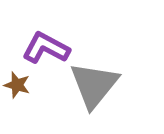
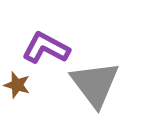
gray triangle: moved 1 px right, 1 px up; rotated 16 degrees counterclockwise
